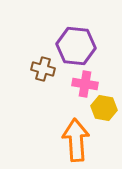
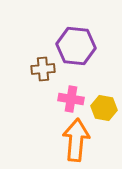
brown cross: rotated 20 degrees counterclockwise
pink cross: moved 14 px left, 15 px down
orange arrow: rotated 9 degrees clockwise
